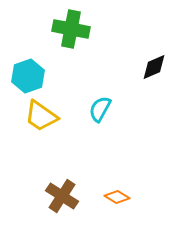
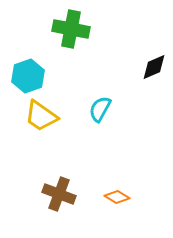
brown cross: moved 3 px left, 2 px up; rotated 12 degrees counterclockwise
